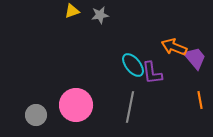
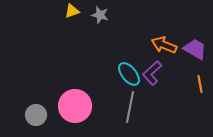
gray star: rotated 24 degrees clockwise
orange arrow: moved 10 px left, 2 px up
purple trapezoid: moved 9 px up; rotated 20 degrees counterclockwise
cyan ellipse: moved 4 px left, 9 px down
purple L-shape: rotated 55 degrees clockwise
orange line: moved 16 px up
pink circle: moved 1 px left, 1 px down
